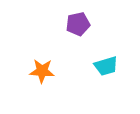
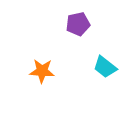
cyan trapezoid: moved 1 px left, 1 px down; rotated 55 degrees clockwise
